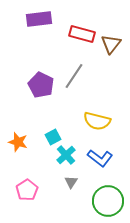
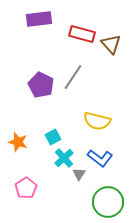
brown triangle: rotated 20 degrees counterclockwise
gray line: moved 1 px left, 1 px down
cyan cross: moved 2 px left, 3 px down
gray triangle: moved 8 px right, 8 px up
pink pentagon: moved 1 px left, 2 px up
green circle: moved 1 px down
